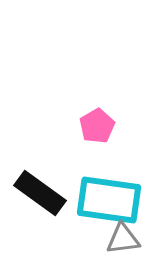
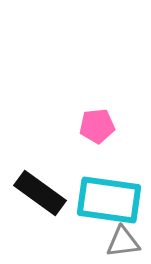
pink pentagon: rotated 24 degrees clockwise
gray triangle: moved 3 px down
